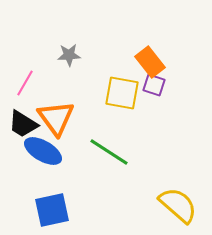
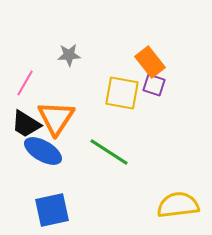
orange triangle: rotated 9 degrees clockwise
black trapezoid: moved 3 px right
yellow semicircle: rotated 48 degrees counterclockwise
